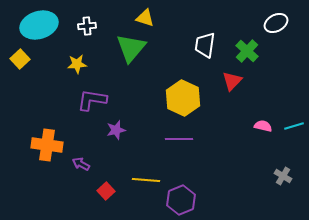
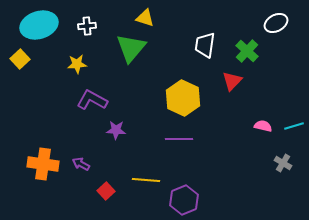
purple L-shape: rotated 20 degrees clockwise
purple star: rotated 18 degrees clockwise
orange cross: moved 4 px left, 19 px down
gray cross: moved 13 px up
purple hexagon: moved 3 px right
